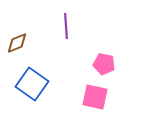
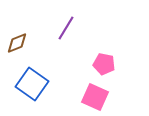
purple line: moved 2 px down; rotated 35 degrees clockwise
pink square: rotated 12 degrees clockwise
